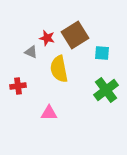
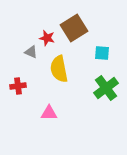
brown square: moved 1 px left, 7 px up
green cross: moved 2 px up
